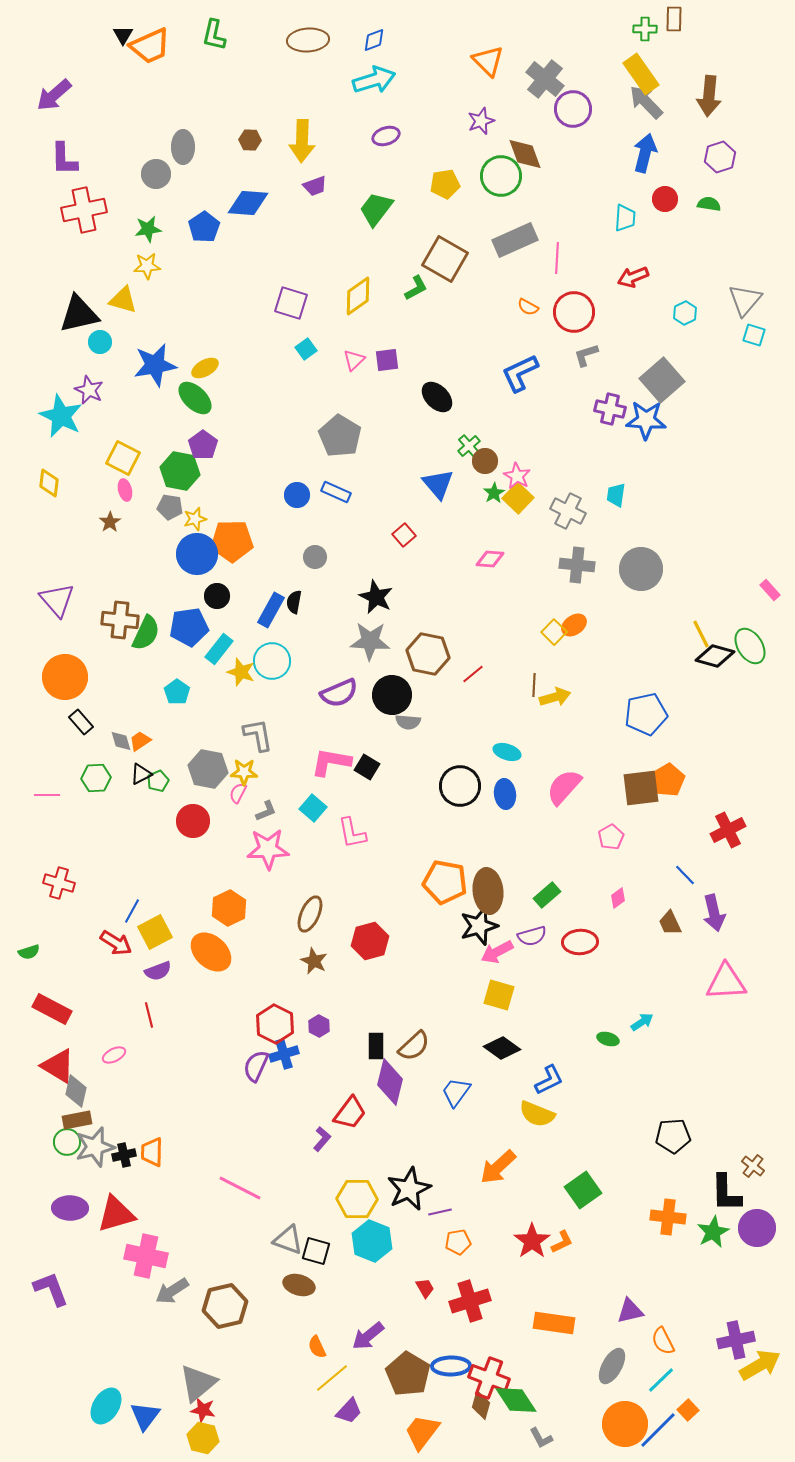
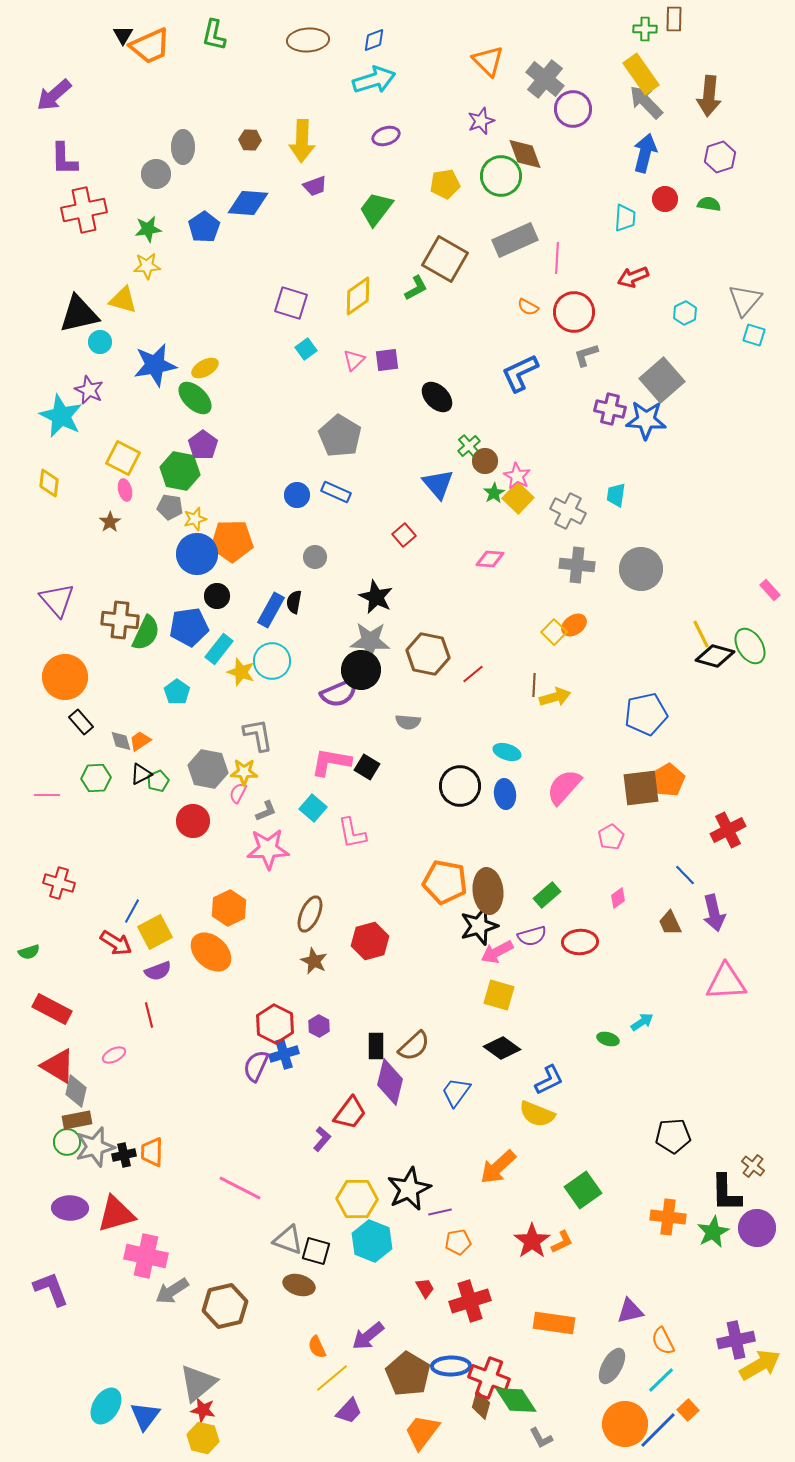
black circle at (392, 695): moved 31 px left, 25 px up
